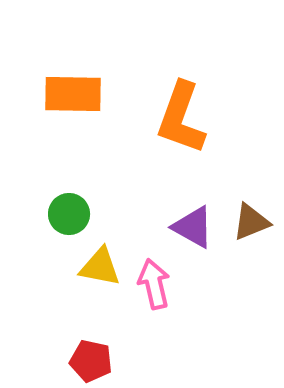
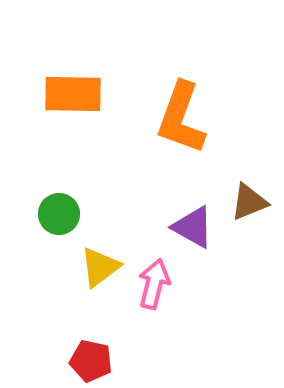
green circle: moved 10 px left
brown triangle: moved 2 px left, 20 px up
yellow triangle: rotated 48 degrees counterclockwise
pink arrow: rotated 27 degrees clockwise
